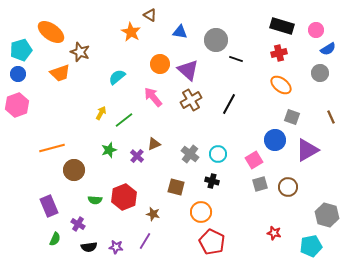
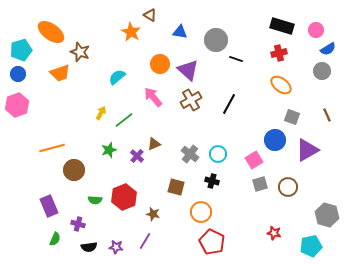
gray circle at (320, 73): moved 2 px right, 2 px up
brown line at (331, 117): moved 4 px left, 2 px up
purple cross at (78, 224): rotated 16 degrees counterclockwise
